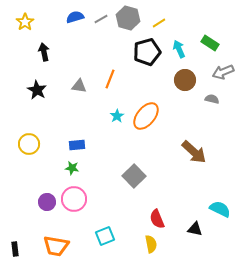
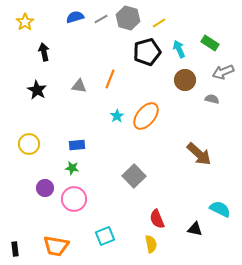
brown arrow: moved 5 px right, 2 px down
purple circle: moved 2 px left, 14 px up
